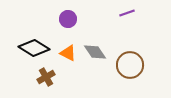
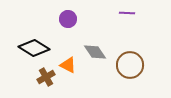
purple line: rotated 21 degrees clockwise
orange triangle: moved 12 px down
